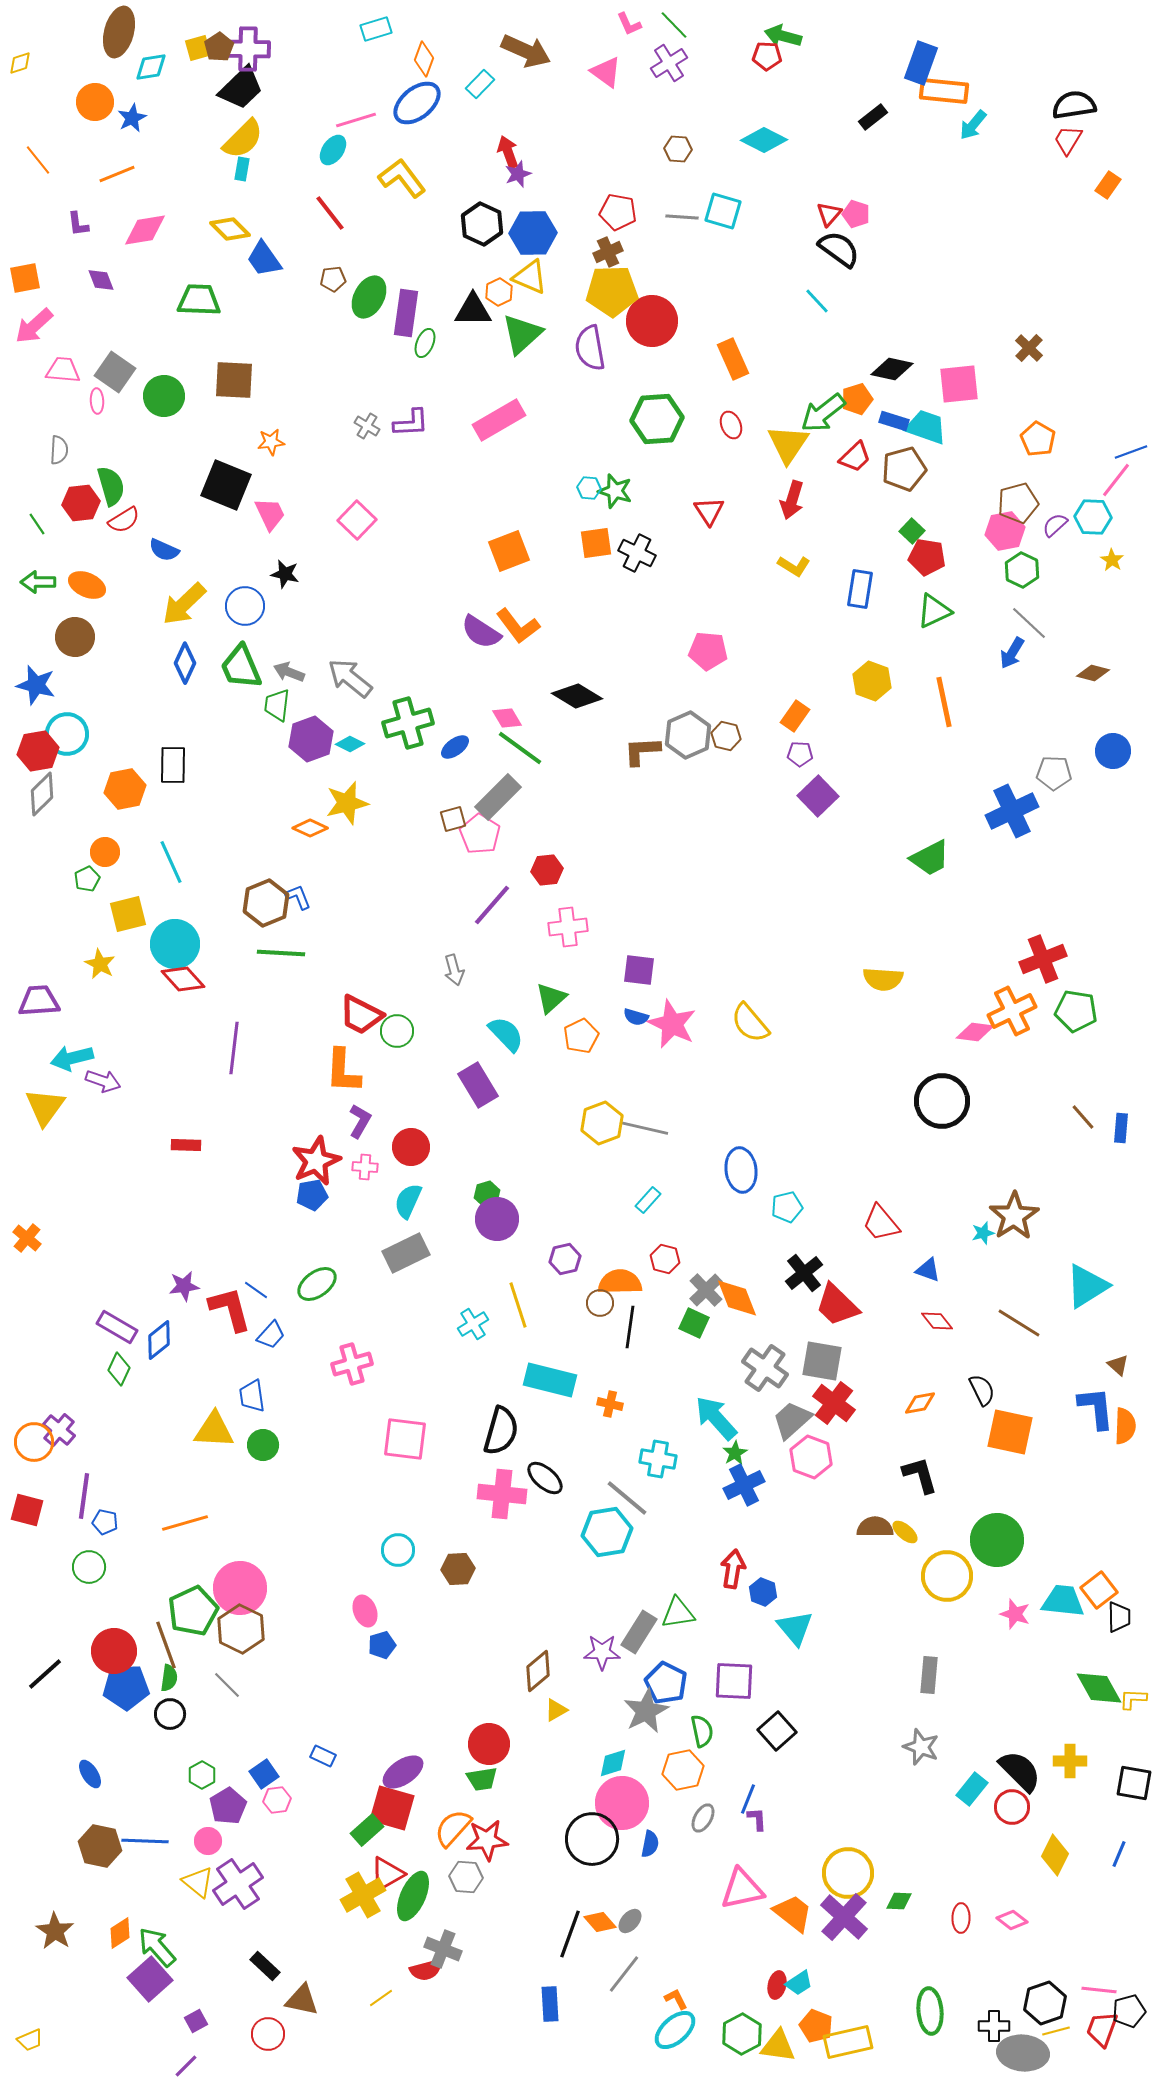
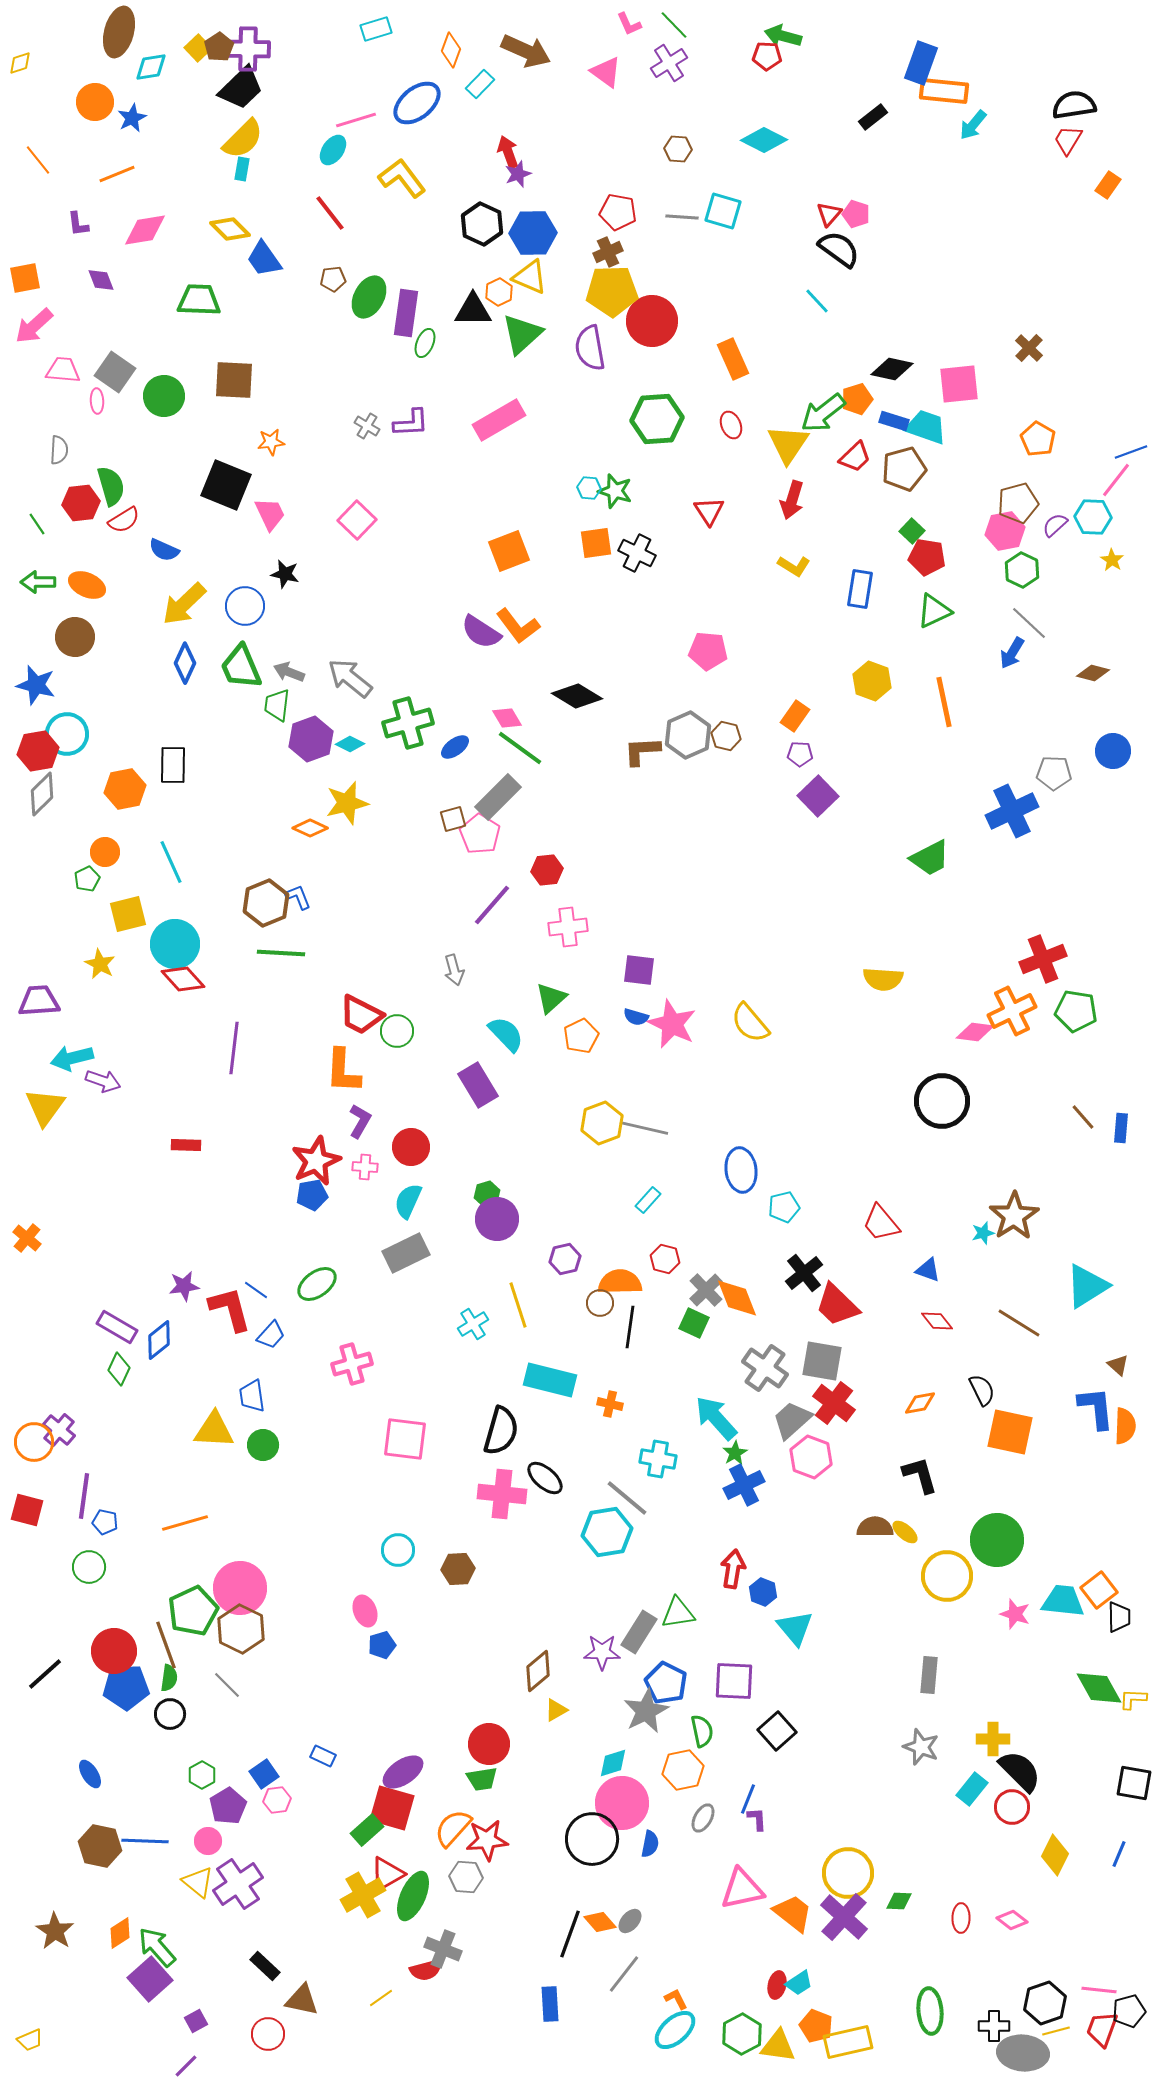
yellow square at (198, 48): rotated 28 degrees counterclockwise
orange diamond at (424, 59): moved 27 px right, 9 px up
cyan pentagon at (787, 1207): moved 3 px left
yellow cross at (1070, 1761): moved 77 px left, 22 px up
